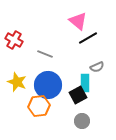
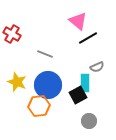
red cross: moved 2 px left, 6 px up
gray circle: moved 7 px right
